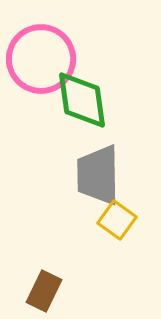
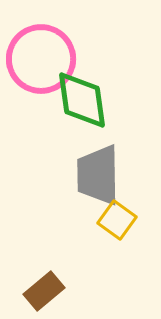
brown rectangle: rotated 24 degrees clockwise
